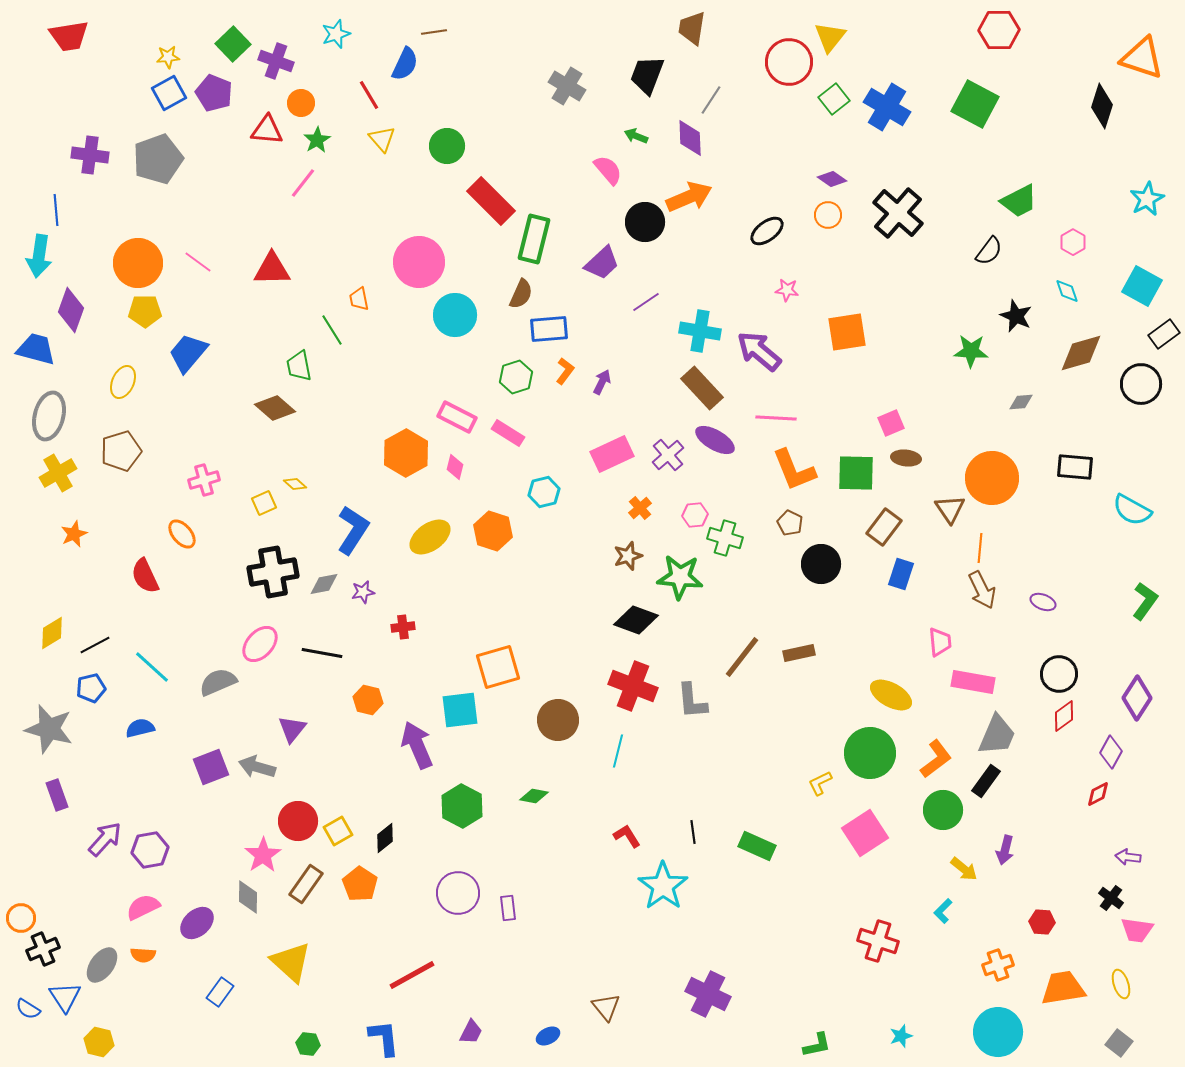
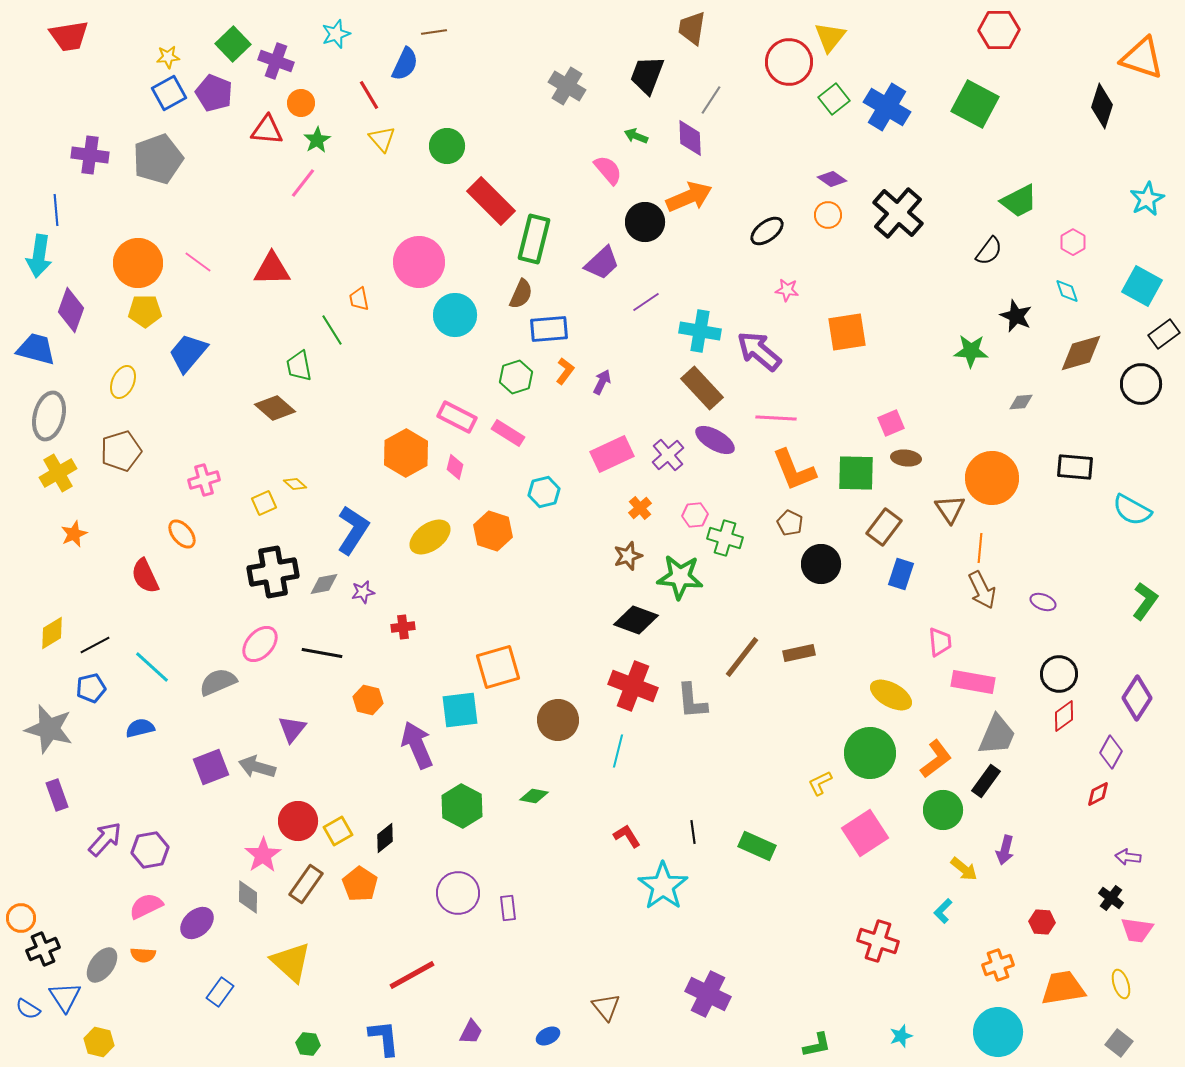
pink semicircle at (143, 907): moved 3 px right, 1 px up
